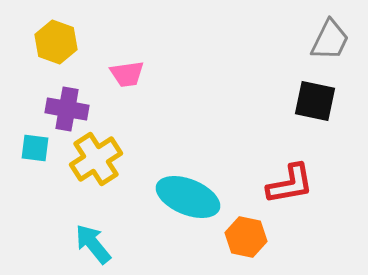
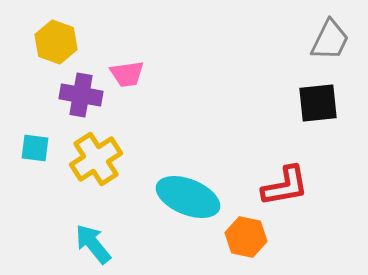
black square: moved 3 px right, 2 px down; rotated 18 degrees counterclockwise
purple cross: moved 14 px right, 14 px up
red L-shape: moved 5 px left, 2 px down
